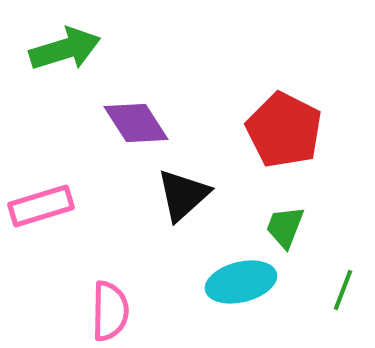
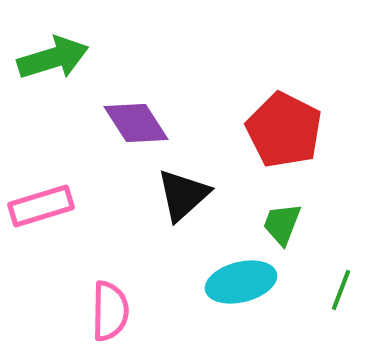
green arrow: moved 12 px left, 9 px down
green trapezoid: moved 3 px left, 3 px up
green line: moved 2 px left
